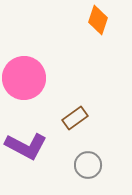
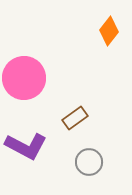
orange diamond: moved 11 px right, 11 px down; rotated 20 degrees clockwise
gray circle: moved 1 px right, 3 px up
